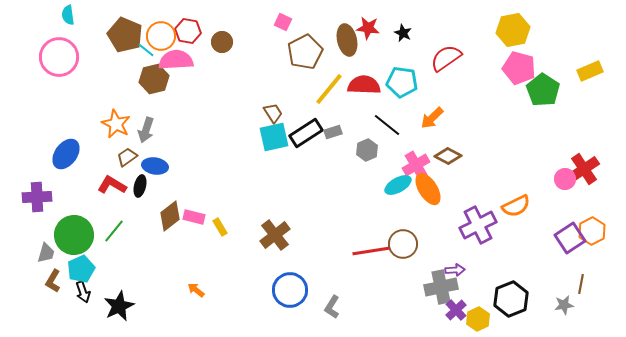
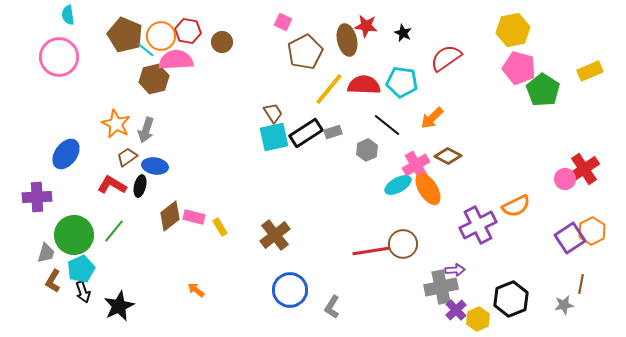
red star at (368, 28): moved 2 px left, 2 px up
